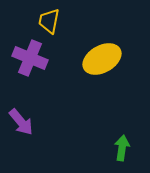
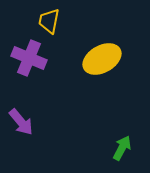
purple cross: moved 1 px left
green arrow: rotated 20 degrees clockwise
